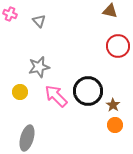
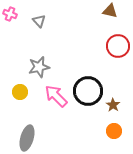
orange circle: moved 1 px left, 6 px down
